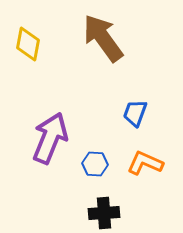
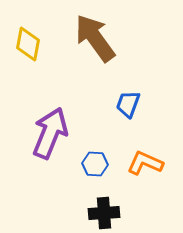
brown arrow: moved 8 px left
blue trapezoid: moved 7 px left, 9 px up
purple arrow: moved 5 px up
